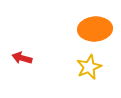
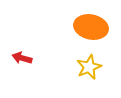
orange ellipse: moved 4 px left, 2 px up; rotated 16 degrees clockwise
